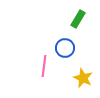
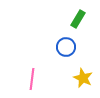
blue circle: moved 1 px right, 1 px up
pink line: moved 12 px left, 13 px down
